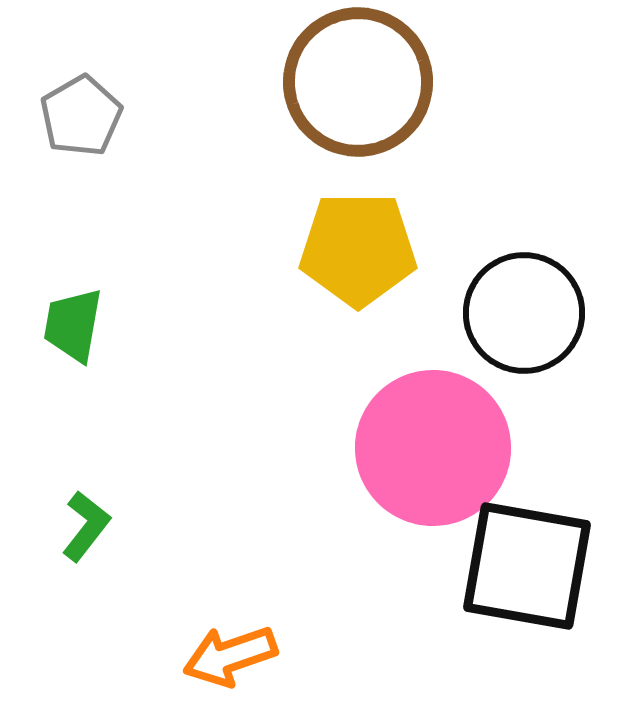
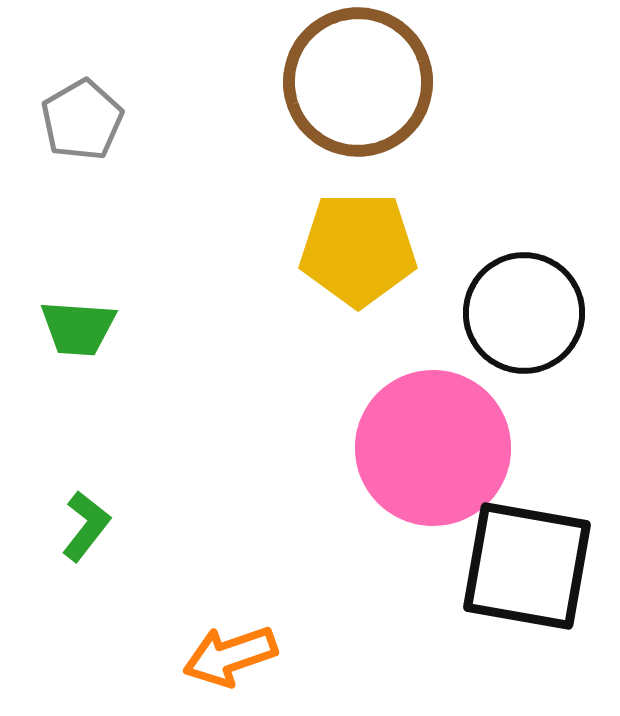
gray pentagon: moved 1 px right, 4 px down
green trapezoid: moved 5 px right, 3 px down; rotated 96 degrees counterclockwise
